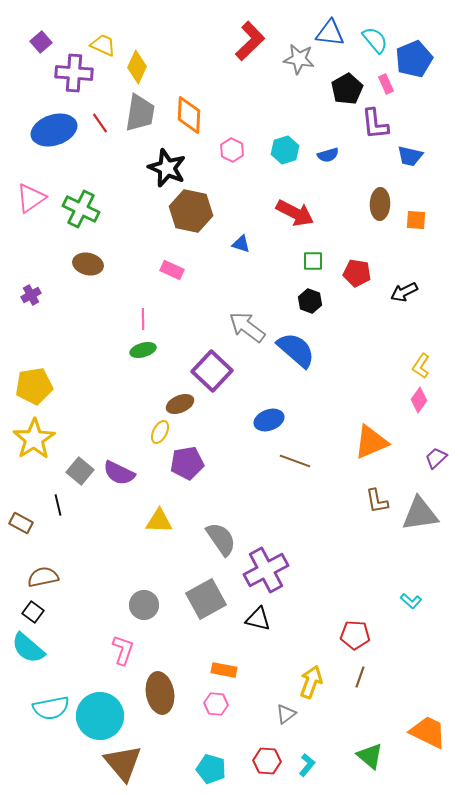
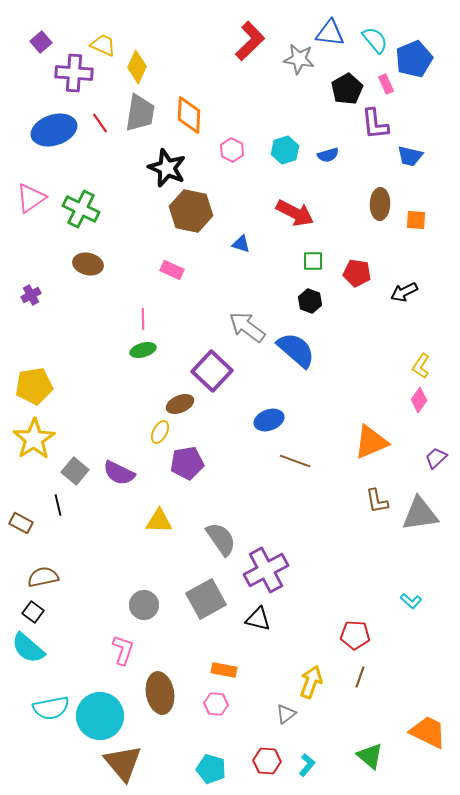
gray square at (80, 471): moved 5 px left
